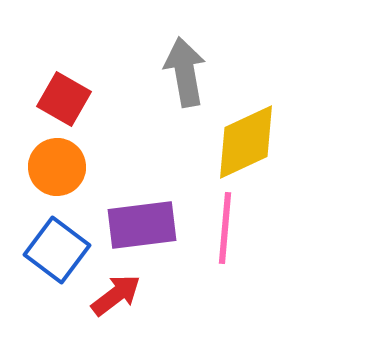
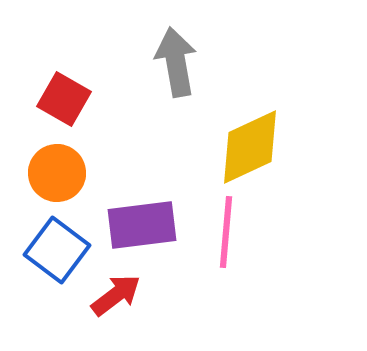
gray arrow: moved 9 px left, 10 px up
yellow diamond: moved 4 px right, 5 px down
orange circle: moved 6 px down
pink line: moved 1 px right, 4 px down
